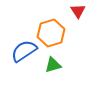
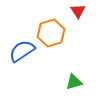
blue semicircle: moved 2 px left
green triangle: moved 21 px right, 17 px down
